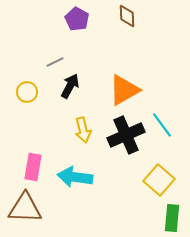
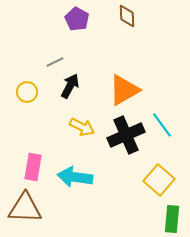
yellow arrow: moved 1 px left, 3 px up; rotated 50 degrees counterclockwise
green rectangle: moved 1 px down
